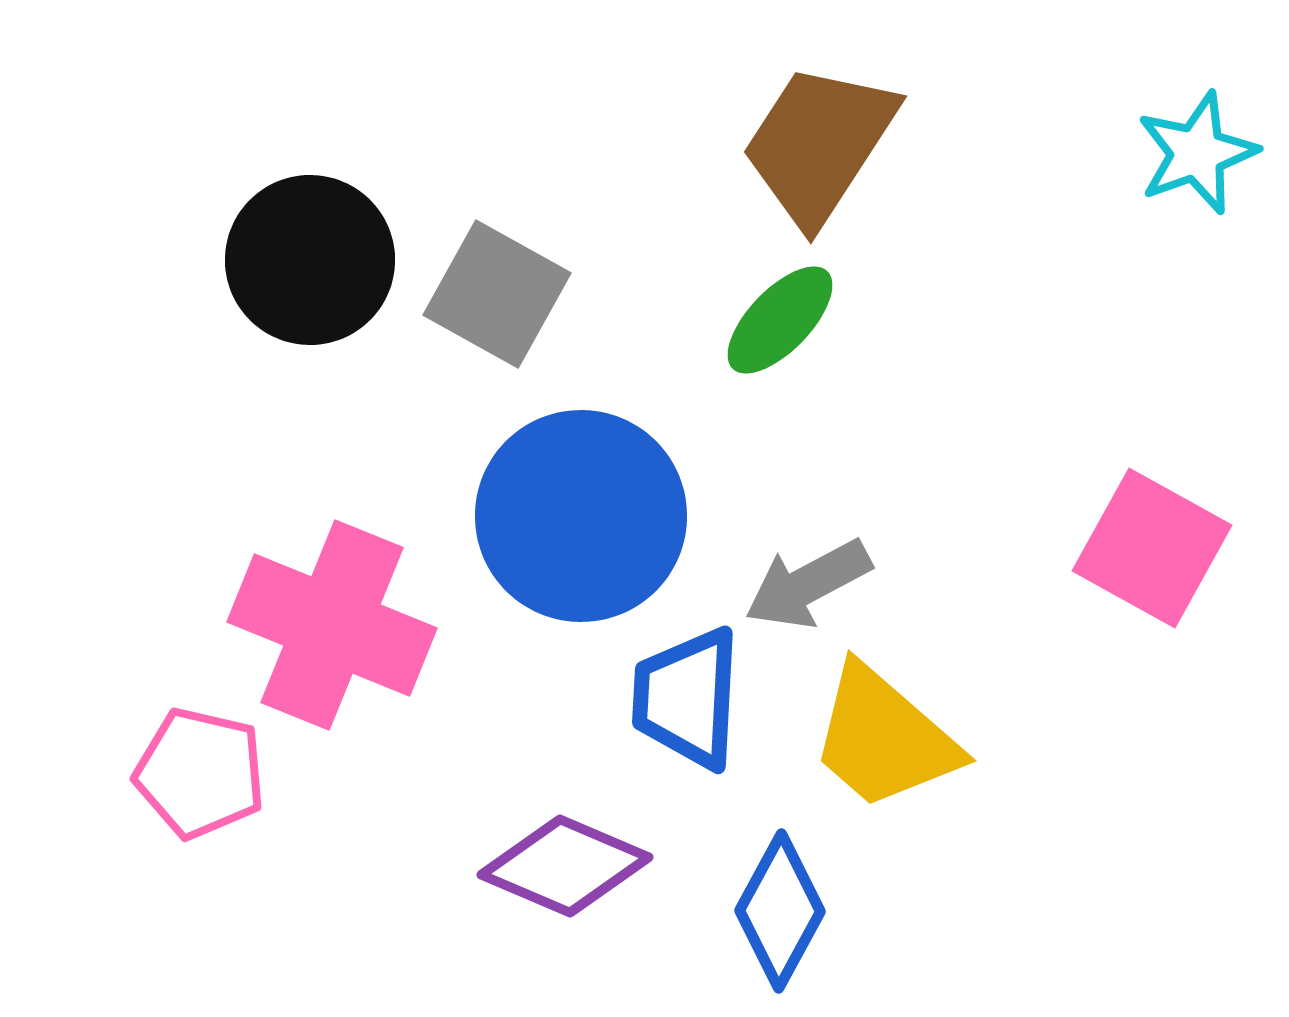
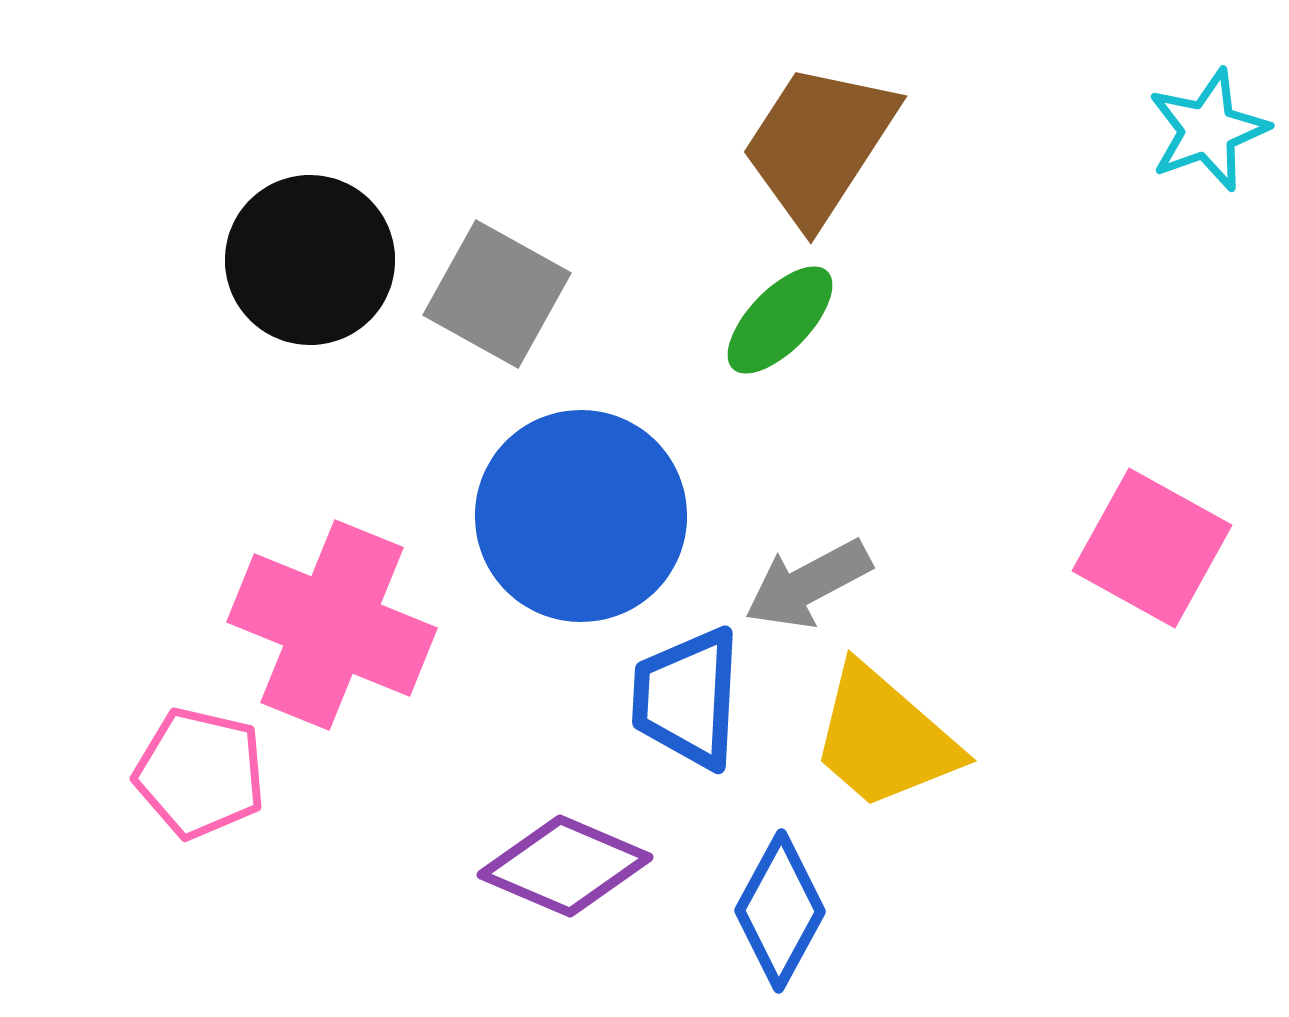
cyan star: moved 11 px right, 23 px up
